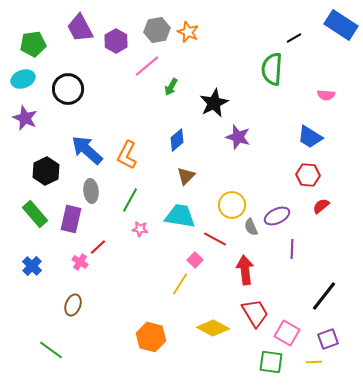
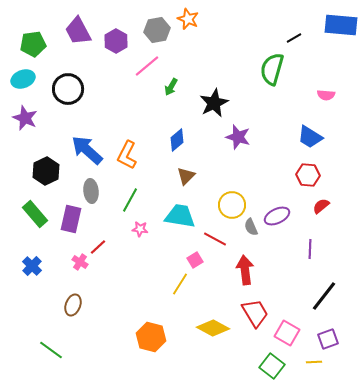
blue rectangle at (341, 25): rotated 28 degrees counterclockwise
purple trapezoid at (80, 28): moved 2 px left, 3 px down
orange star at (188, 32): moved 13 px up
green semicircle at (272, 69): rotated 12 degrees clockwise
purple line at (292, 249): moved 18 px right
pink square at (195, 260): rotated 14 degrees clockwise
green square at (271, 362): moved 1 px right, 4 px down; rotated 30 degrees clockwise
